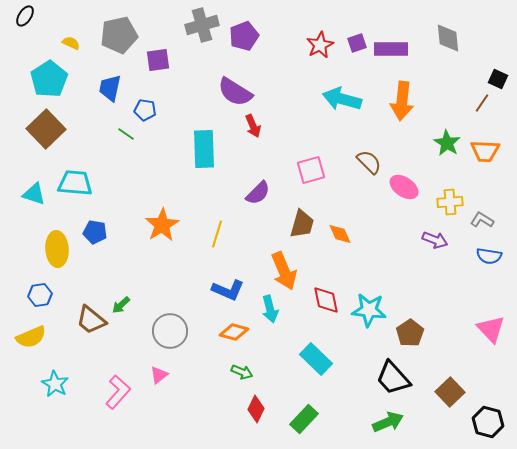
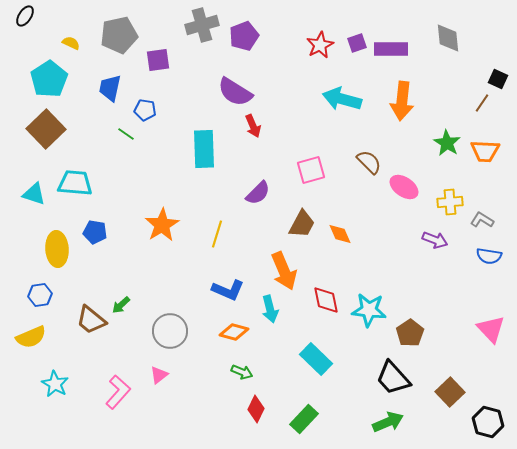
brown trapezoid at (302, 224): rotated 12 degrees clockwise
